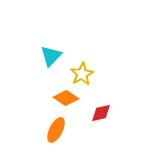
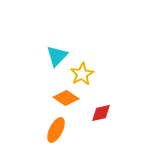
cyan triangle: moved 6 px right
